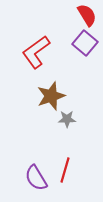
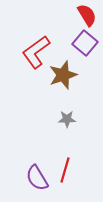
brown star: moved 12 px right, 21 px up
purple semicircle: moved 1 px right
